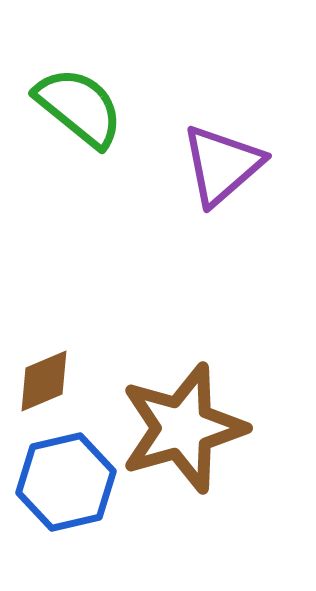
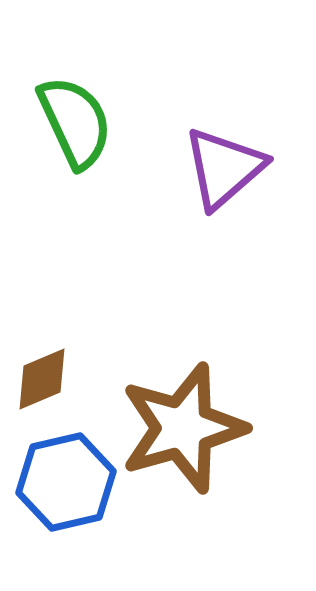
green semicircle: moved 4 px left, 15 px down; rotated 26 degrees clockwise
purple triangle: moved 2 px right, 3 px down
brown diamond: moved 2 px left, 2 px up
